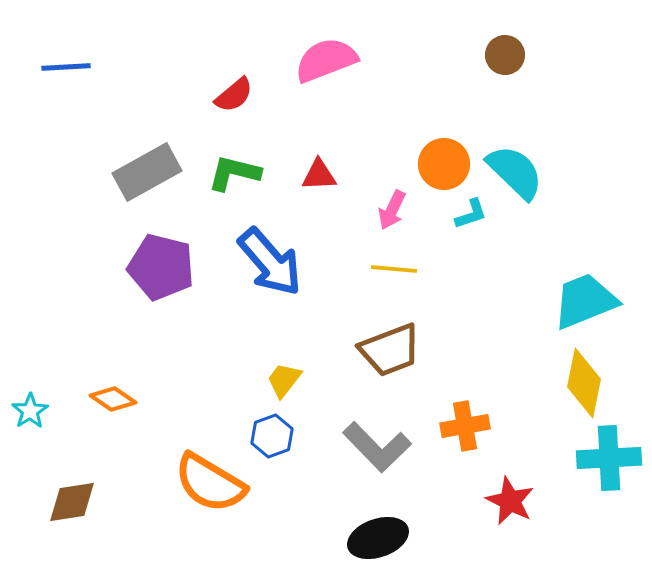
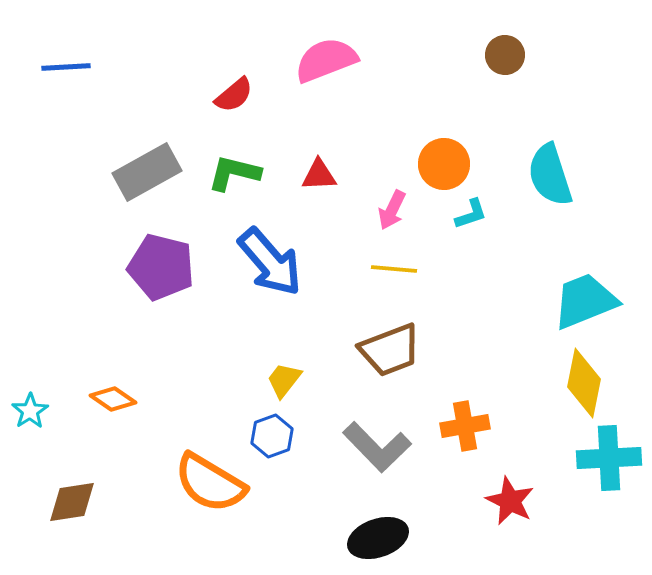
cyan semicircle: moved 35 px right, 3 px down; rotated 152 degrees counterclockwise
